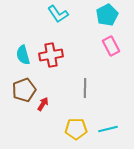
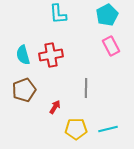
cyan L-shape: rotated 30 degrees clockwise
gray line: moved 1 px right
red arrow: moved 12 px right, 3 px down
